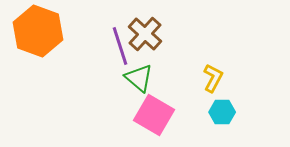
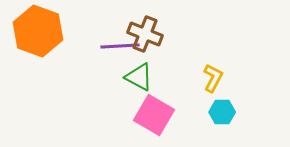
brown cross: rotated 20 degrees counterclockwise
purple line: rotated 75 degrees counterclockwise
green triangle: moved 1 px up; rotated 12 degrees counterclockwise
